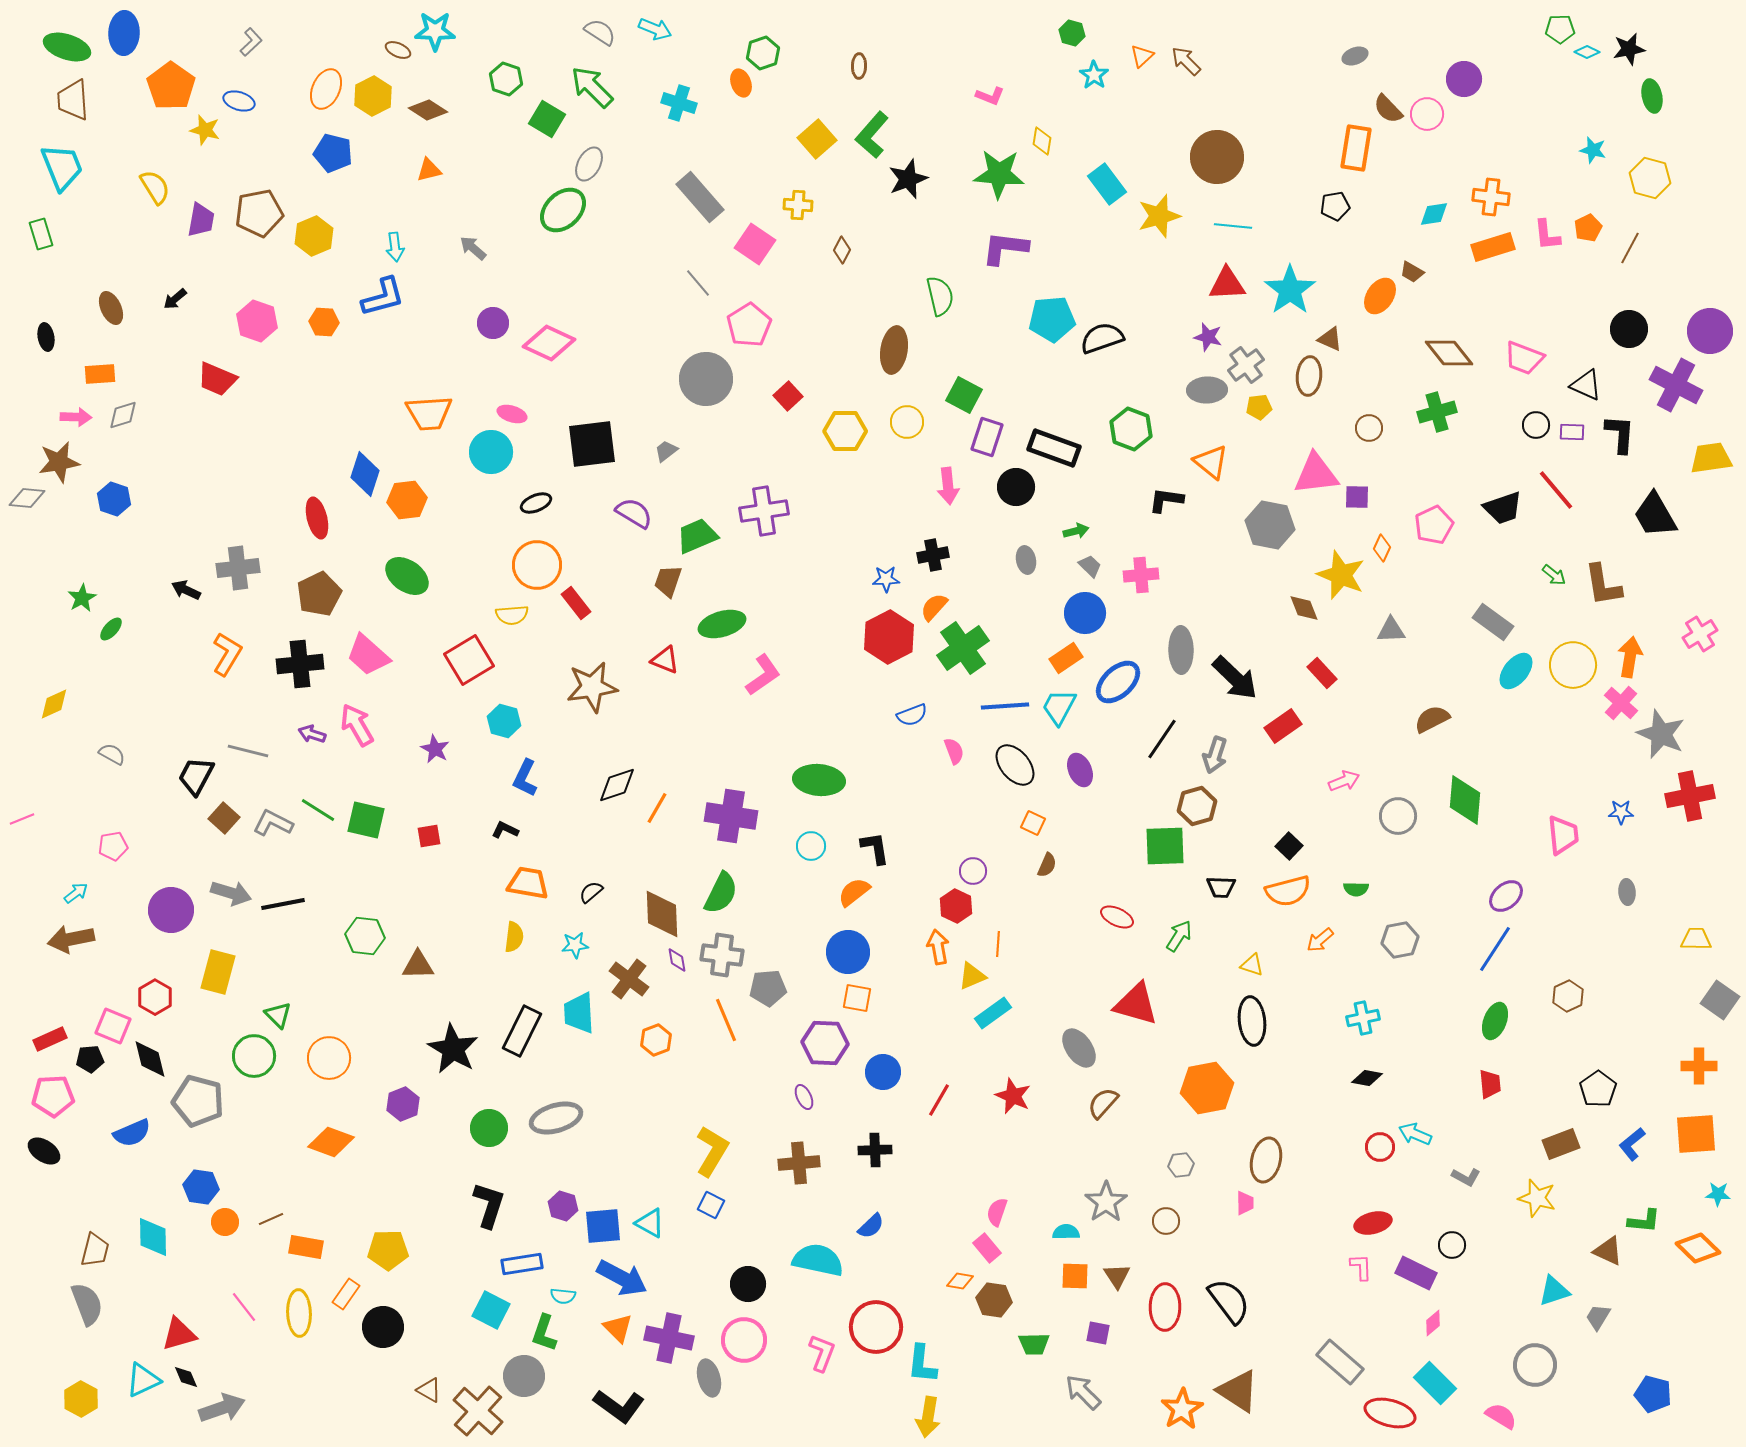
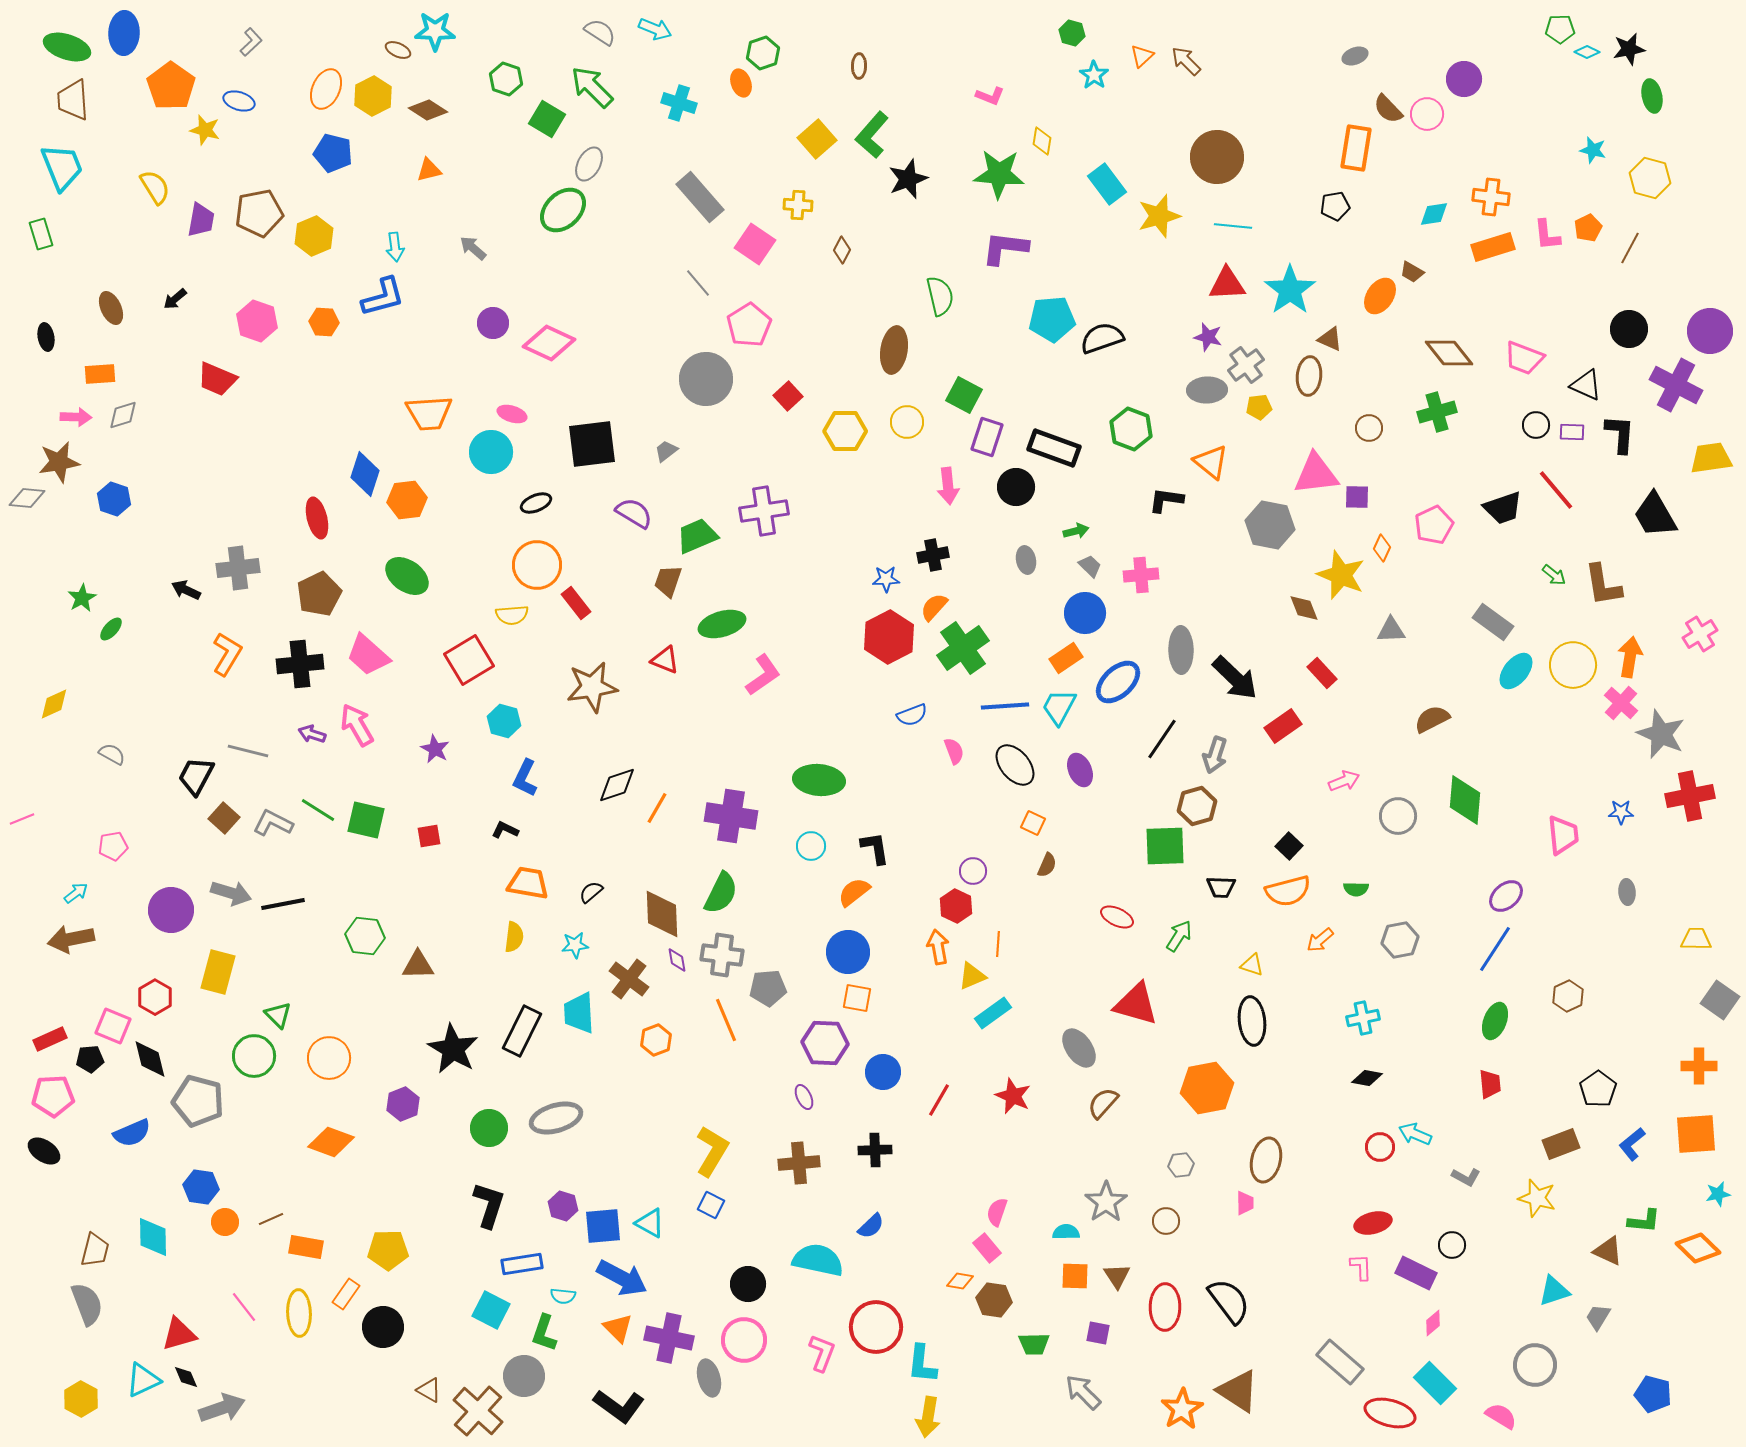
cyan star at (1718, 1194): rotated 15 degrees counterclockwise
